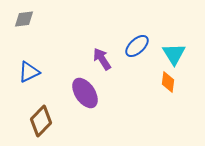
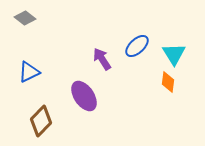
gray diamond: moved 1 px right, 1 px up; rotated 45 degrees clockwise
purple ellipse: moved 1 px left, 3 px down
